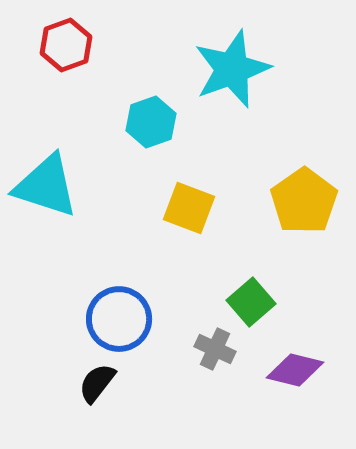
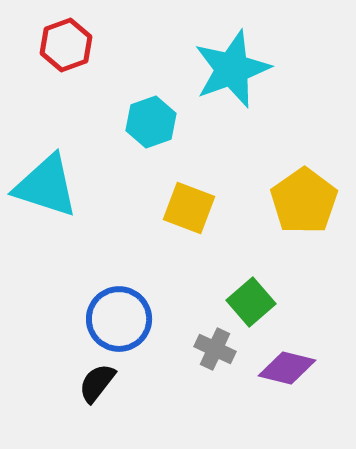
purple diamond: moved 8 px left, 2 px up
